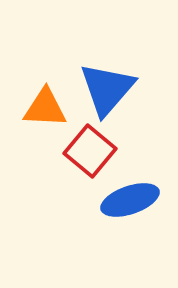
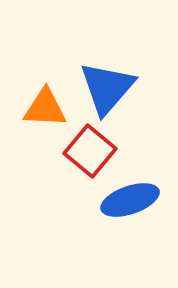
blue triangle: moved 1 px up
